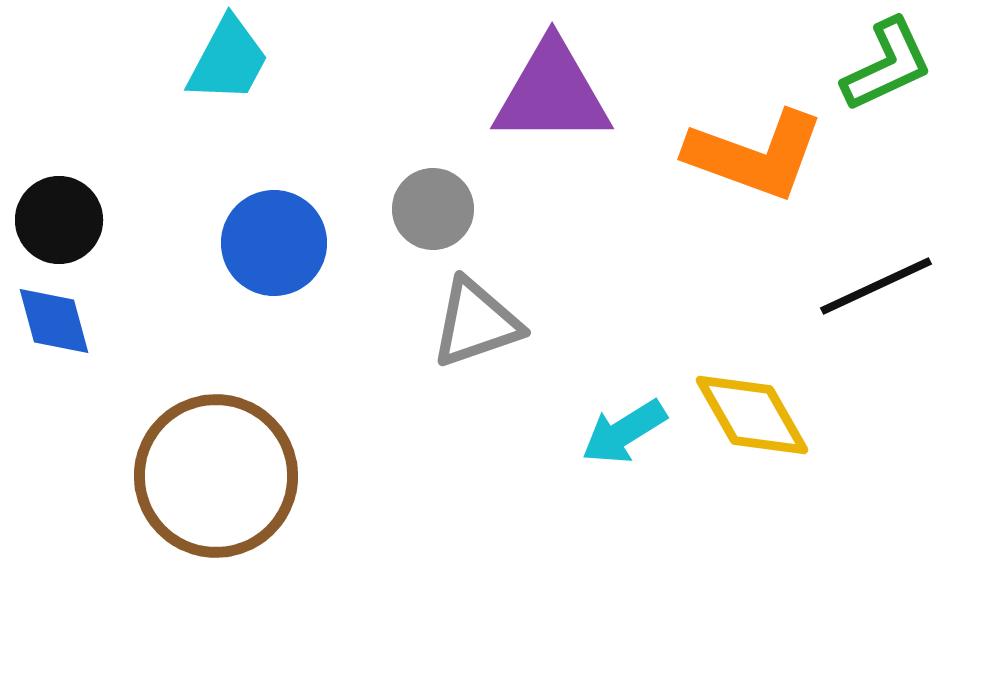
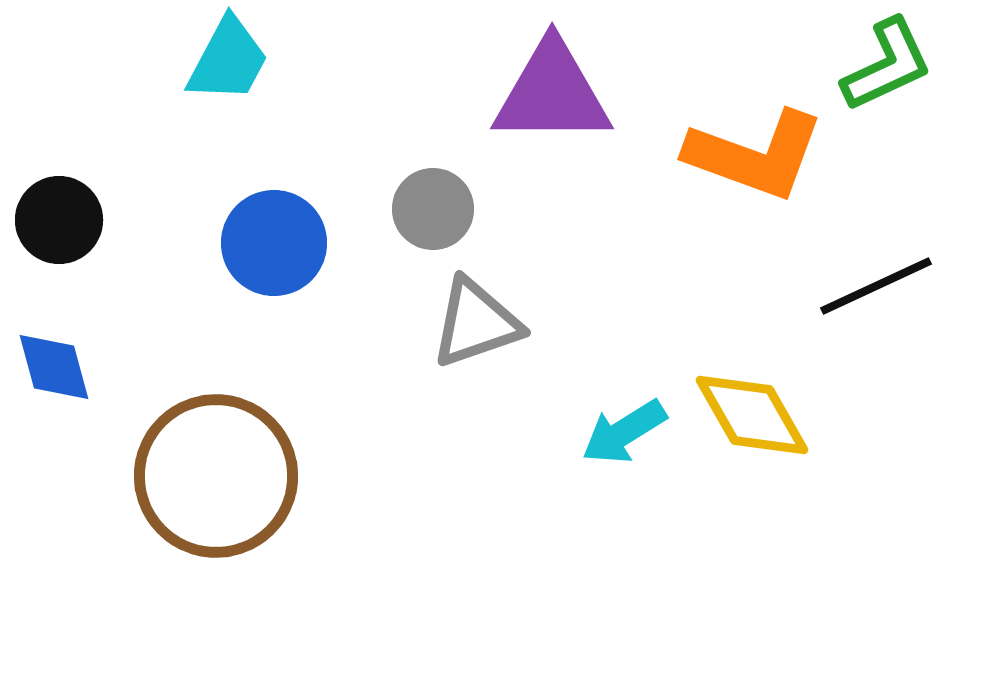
blue diamond: moved 46 px down
